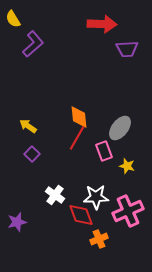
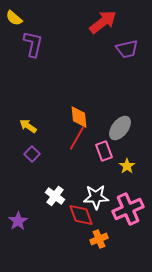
yellow semicircle: moved 1 px right, 1 px up; rotated 18 degrees counterclockwise
red arrow: moved 1 px right, 2 px up; rotated 40 degrees counterclockwise
purple L-shape: rotated 36 degrees counterclockwise
purple trapezoid: rotated 10 degrees counterclockwise
yellow star: rotated 21 degrees clockwise
white cross: moved 1 px down
pink cross: moved 2 px up
purple star: moved 1 px right, 1 px up; rotated 18 degrees counterclockwise
